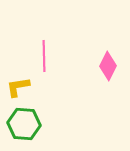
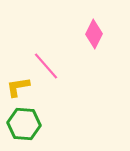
pink line: moved 2 px right, 10 px down; rotated 40 degrees counterclockwise
pink diamond: moved 14 px left, 32 px up
